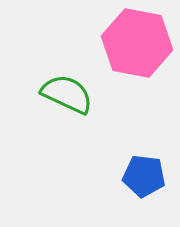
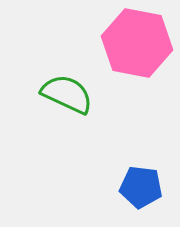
blue pentagon: moved 3 px left, 11 px down
